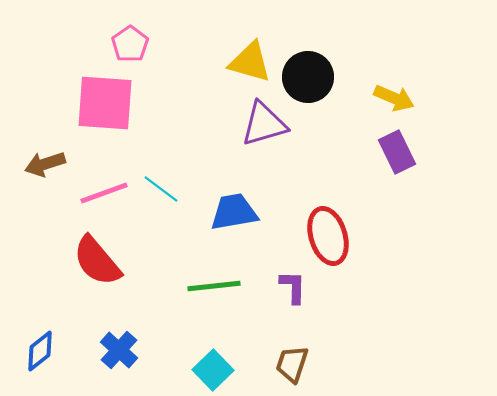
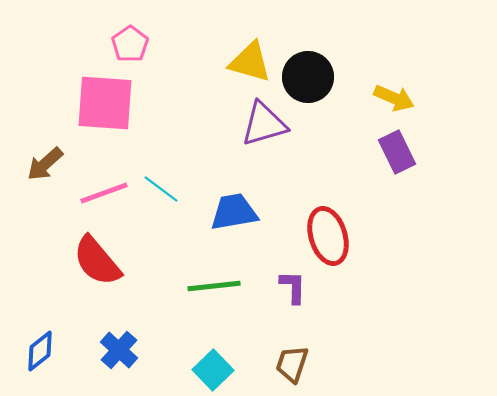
brown arrow: rotated 24 degrees counterclockwise
